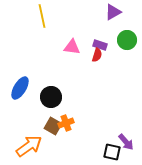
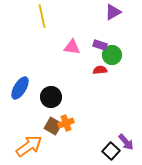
green circle: moved 15 px left, 15 px down
red semicircle: moved 3 px right, 15 px down; rotated 112 degrees counterclockwise
black square: moved 1 px left, 1 px up; rotated 30 degrees clockwise
